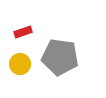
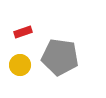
yellow circle: moved 1 px down
